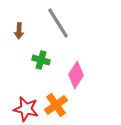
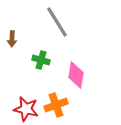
gray line: moved 1 px left, 1 px up
brown arrow: moved 7 px left, 8 px down
pink diamond: rotated 24 degrees counterclockwise
orange cross: rotated 15 degrees clockwise
